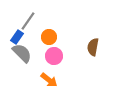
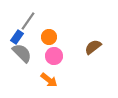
brown semicircle: rotated 42 degrees clockwise
